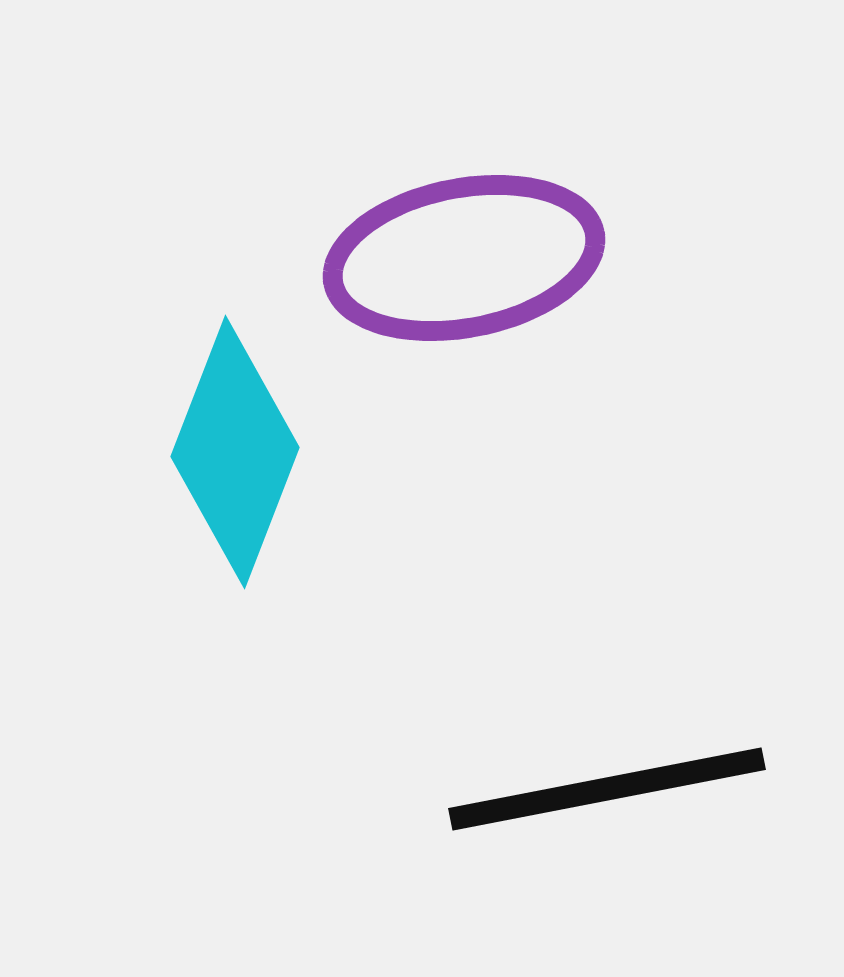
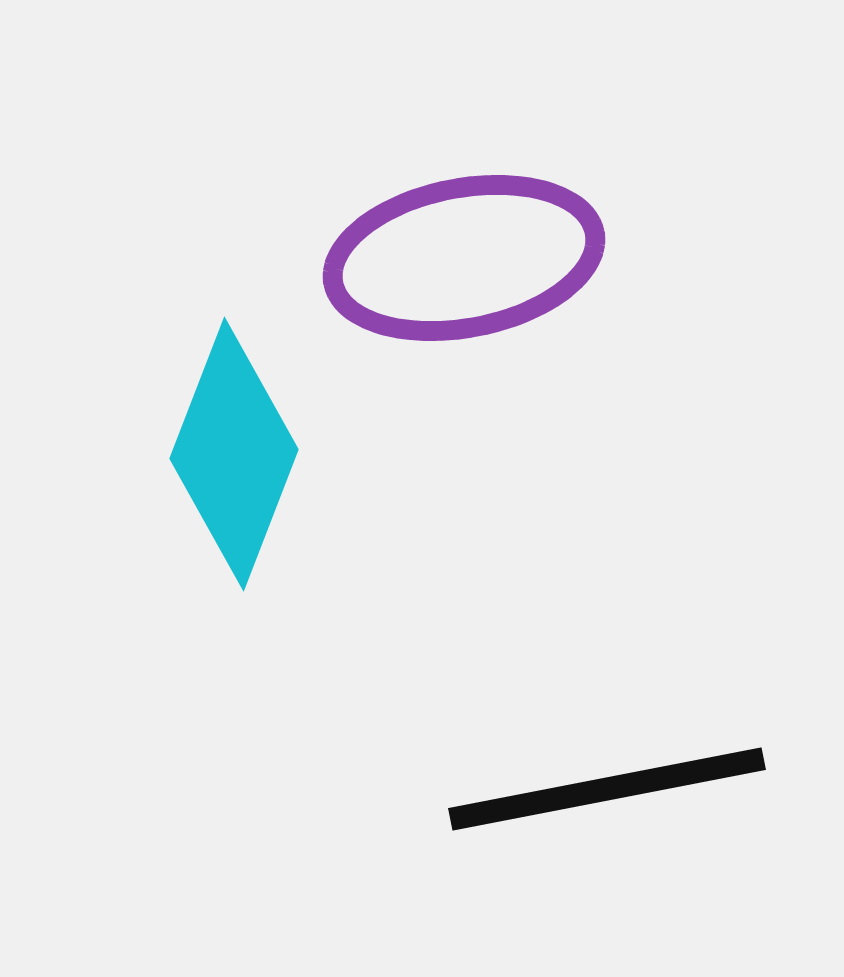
cyan diamond: moved 1 px left, 2 px down
